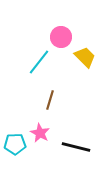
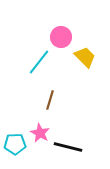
black line: moved 8 px left
